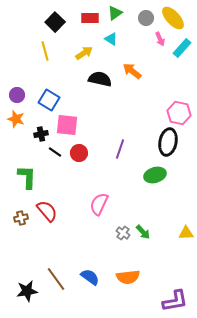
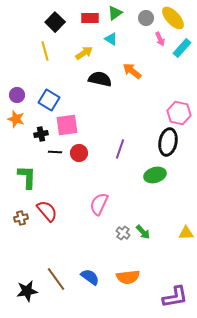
pink square: rotated 15 degrees counterclockwise
black line: rotated 32 degrees counterclockwise
purple L-shape: moved 4 px up
